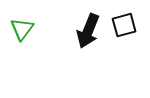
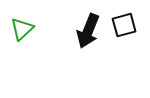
green triangle: rotated 10 degrees clockwise
